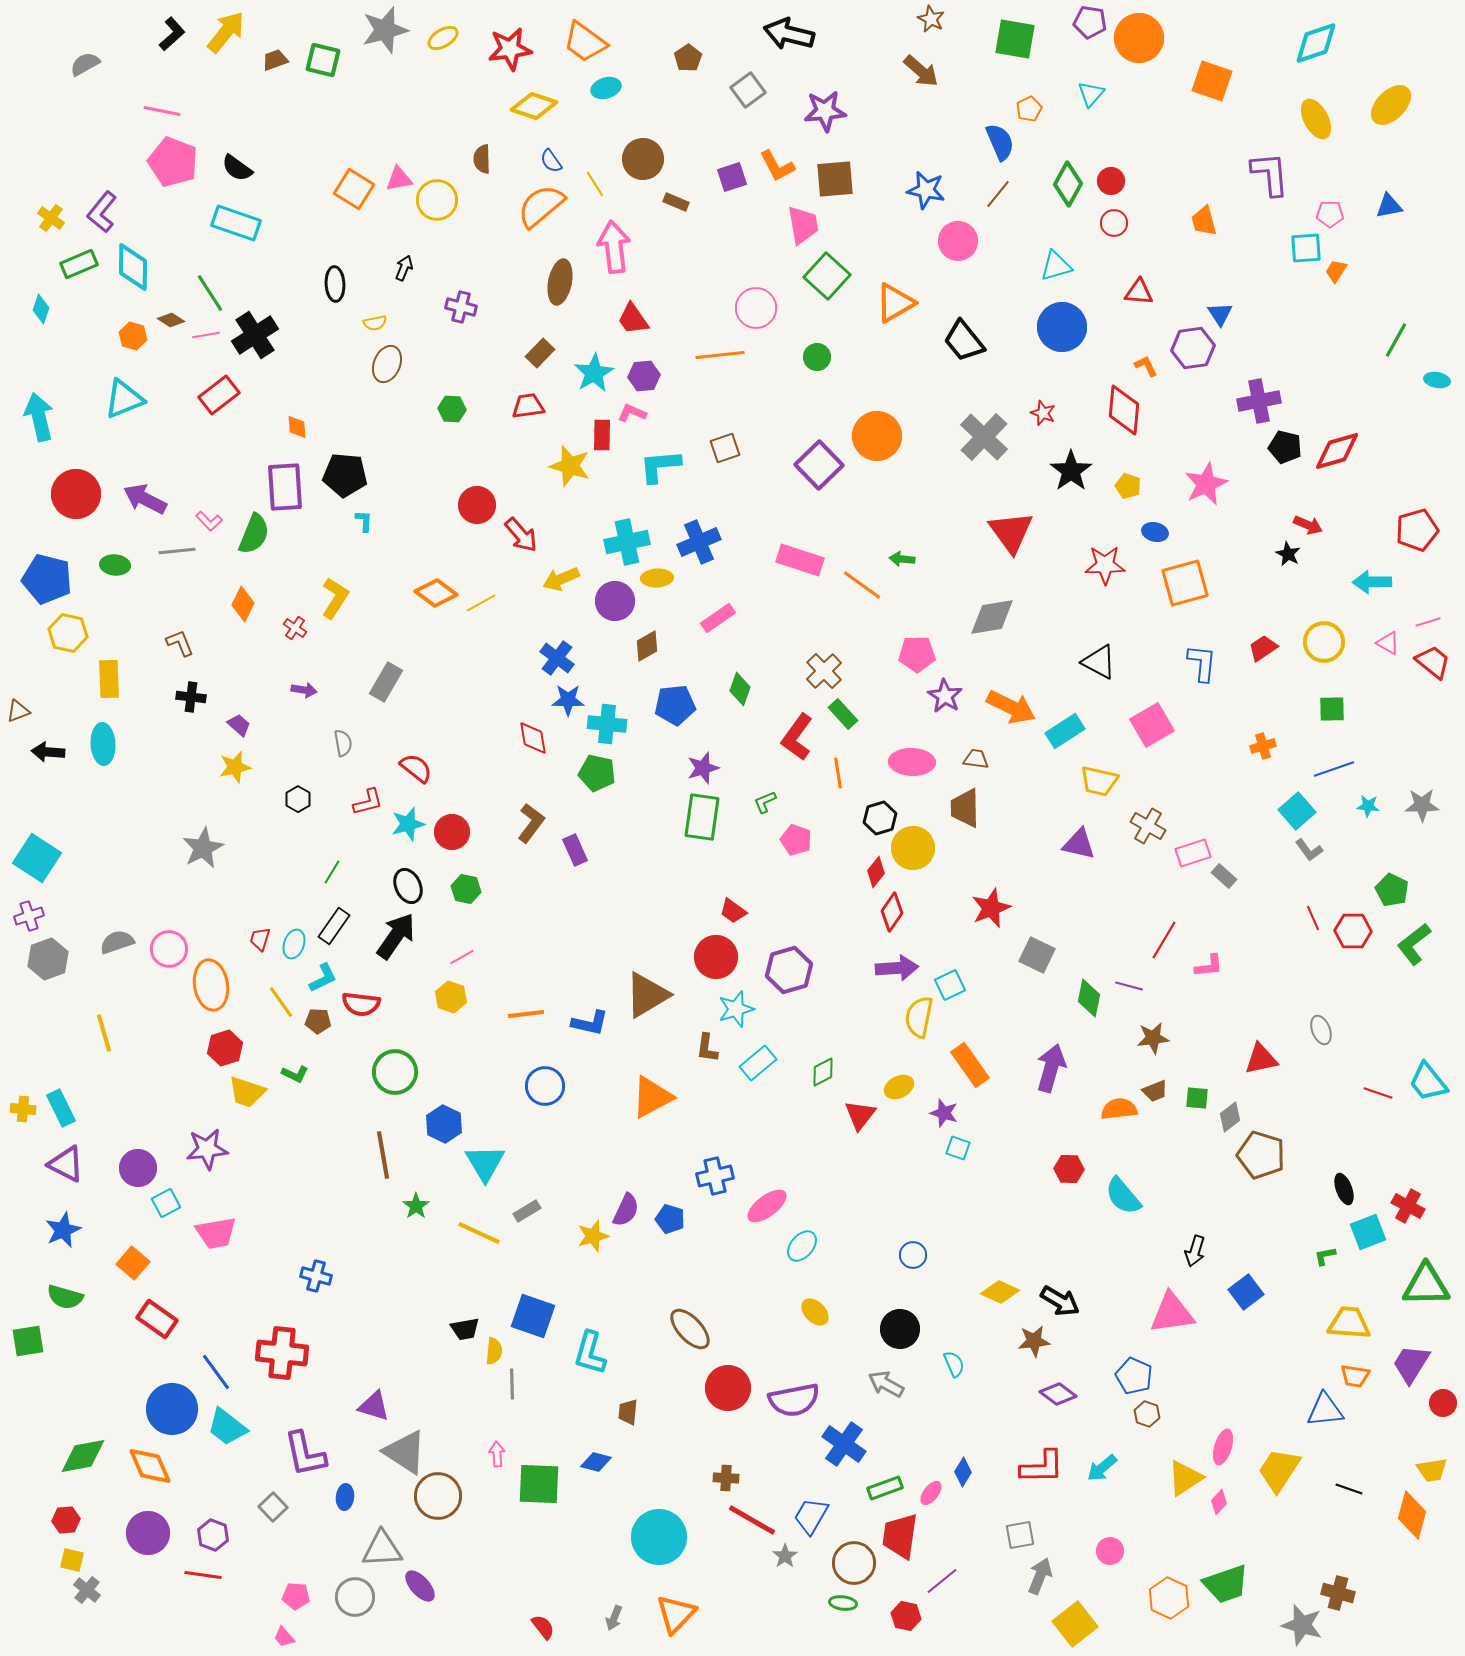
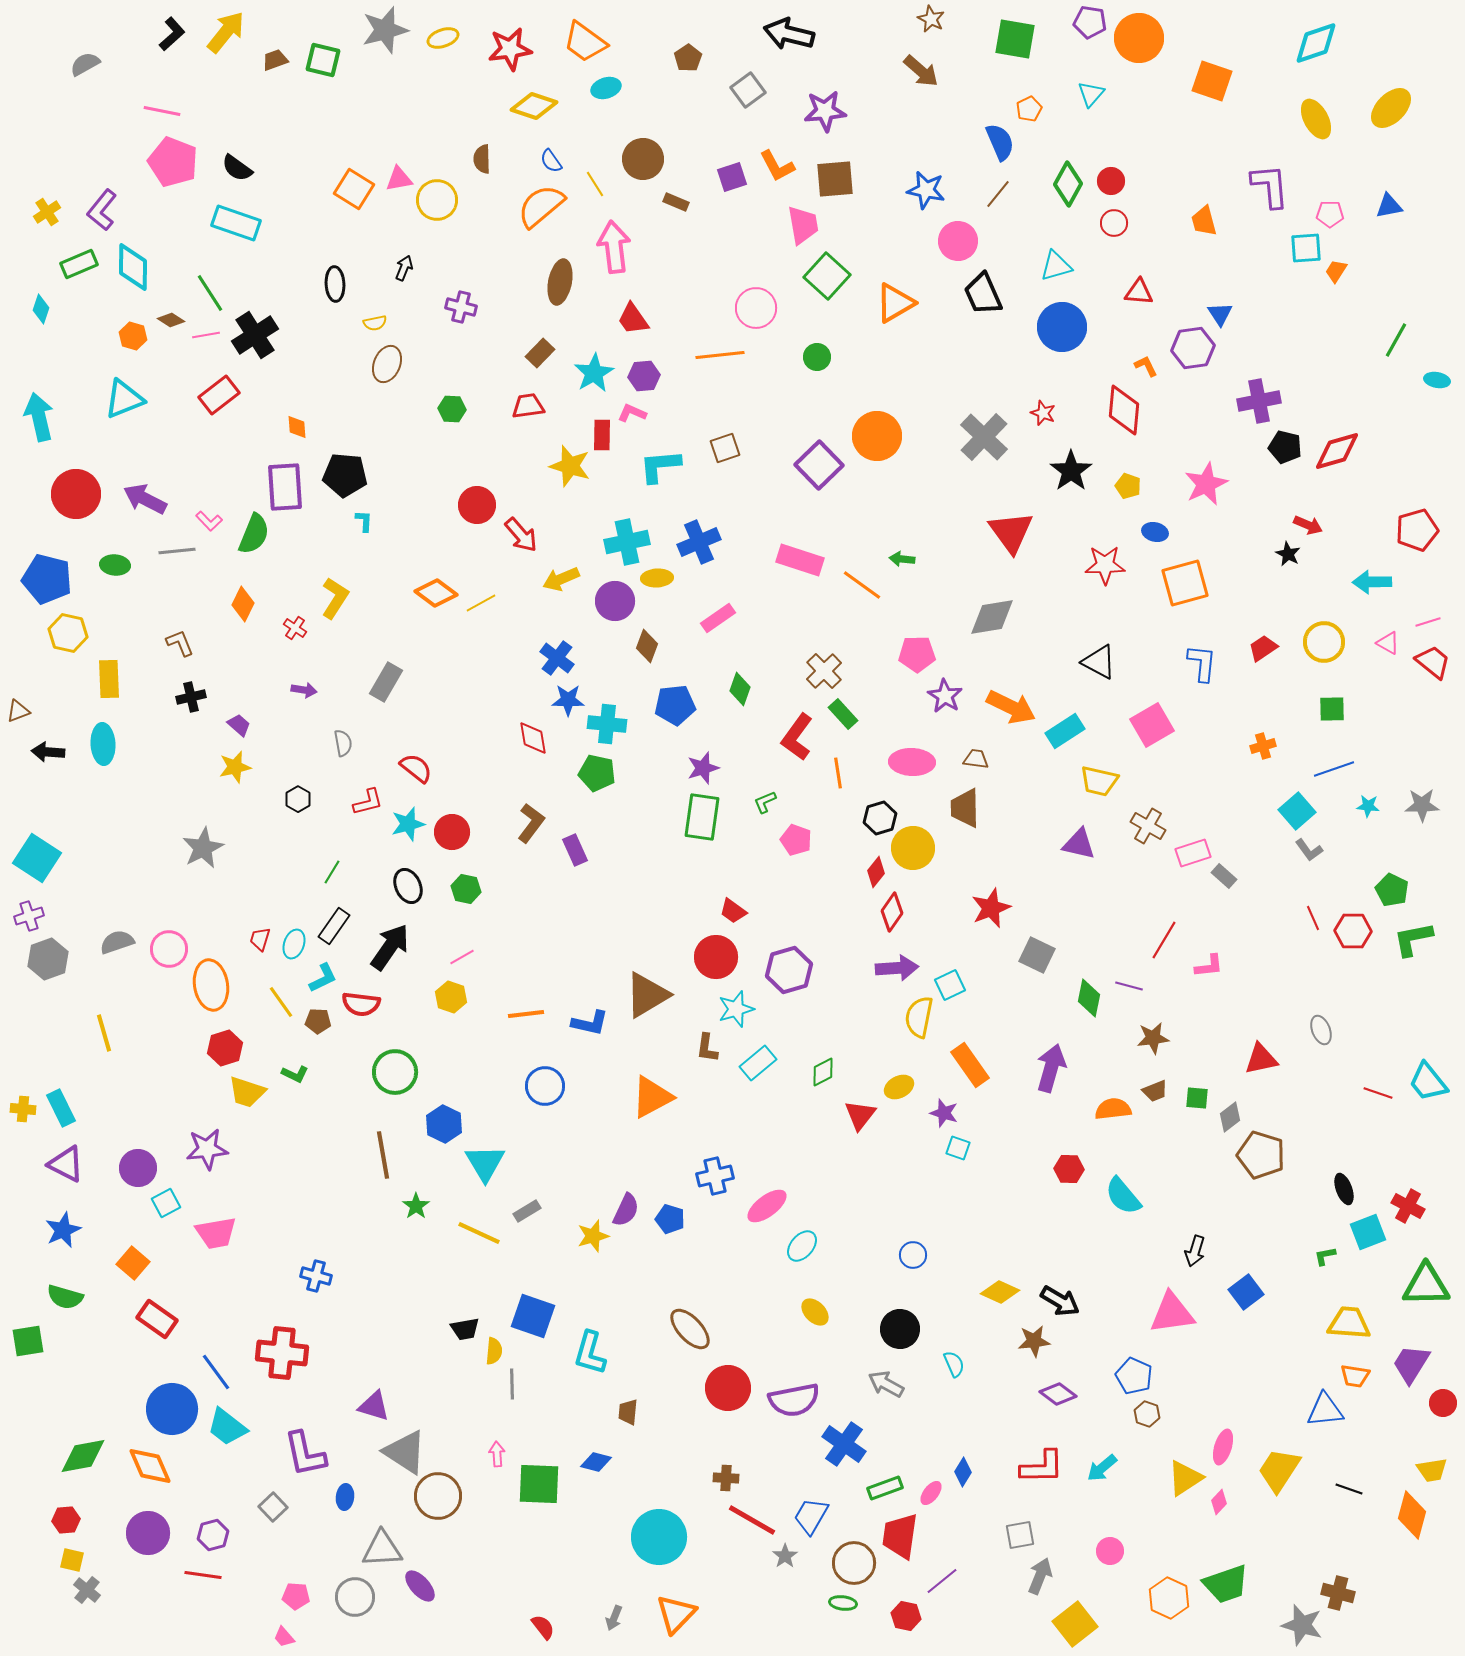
yellow ellipse at (443, 38): rotated 12 degrees clockwise
yellow ellipse at (1391, 105): moved 3 px down
purple L-shape at (1270, 174): moved 12 px down
purple L-shape at (102, 212): moved 2 px up
yellow cross at (51, 218): moved 4 px left, 6 px up; rotated 20 degrees clockwise
black trapezoid at (964, 341): moved 19 px right, 47 px up; rotated 15 degrees clockwise
brown diamond at (647, 646): rotated 40 degrees counterclockwise
black cross at (191, 697): rotated 20 degrees counterclockwise
black arrow at (396, 936): moved 6 px left, 11 px down
green L-shape at (1414, 944): moved 1 px left, 5 px up; rotated 27 degrees clockwise
orange semicircle at (1119, 1109): moved 6 px left
purple hexagon at (213, 1535): rotated 24 degrees clockwise
